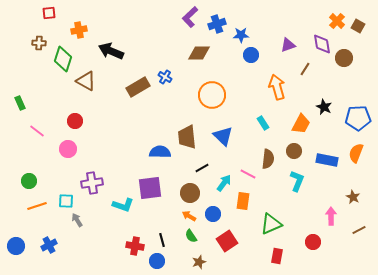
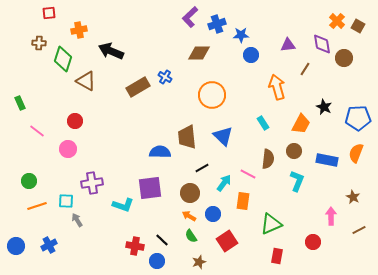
purple triangle at (288, 45): rotated 14 degrees clockwise
black line at (162, 240): rotated 32 degrees counterclockwise
